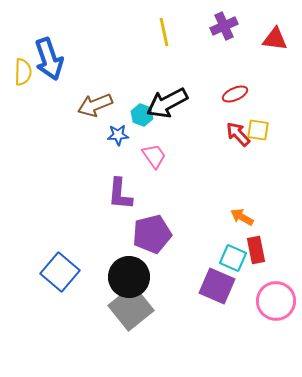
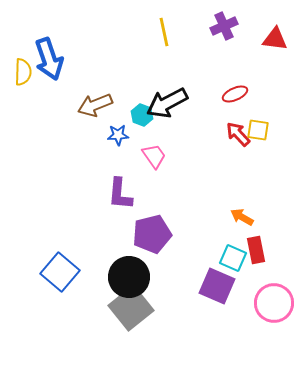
pink circle: moved 2 px left, 2 px down
